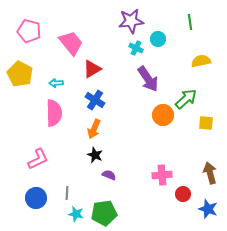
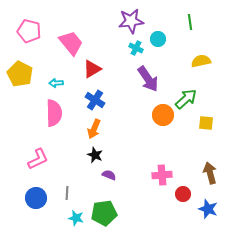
cyan star: moved 4 px down
